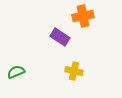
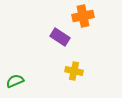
green semicircle: moved 1 px left, 9 px down
